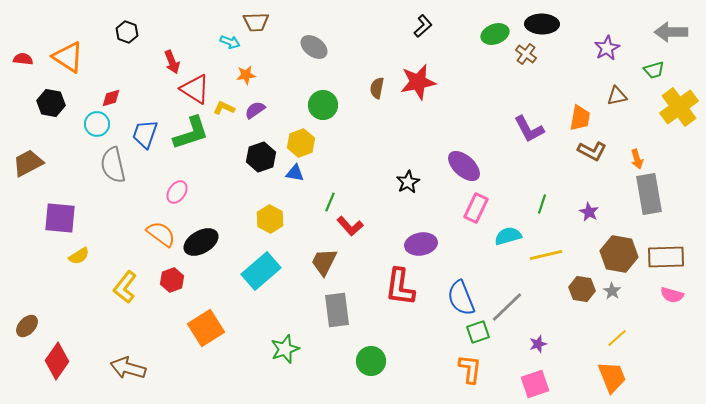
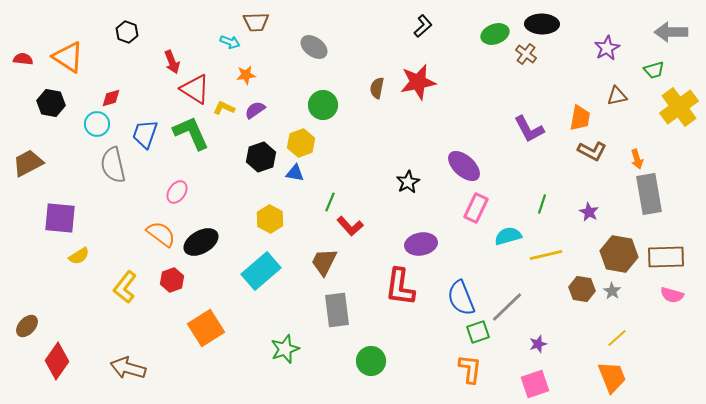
green L-shape at (191, 133): rotated 96 degrees counterclockwise
